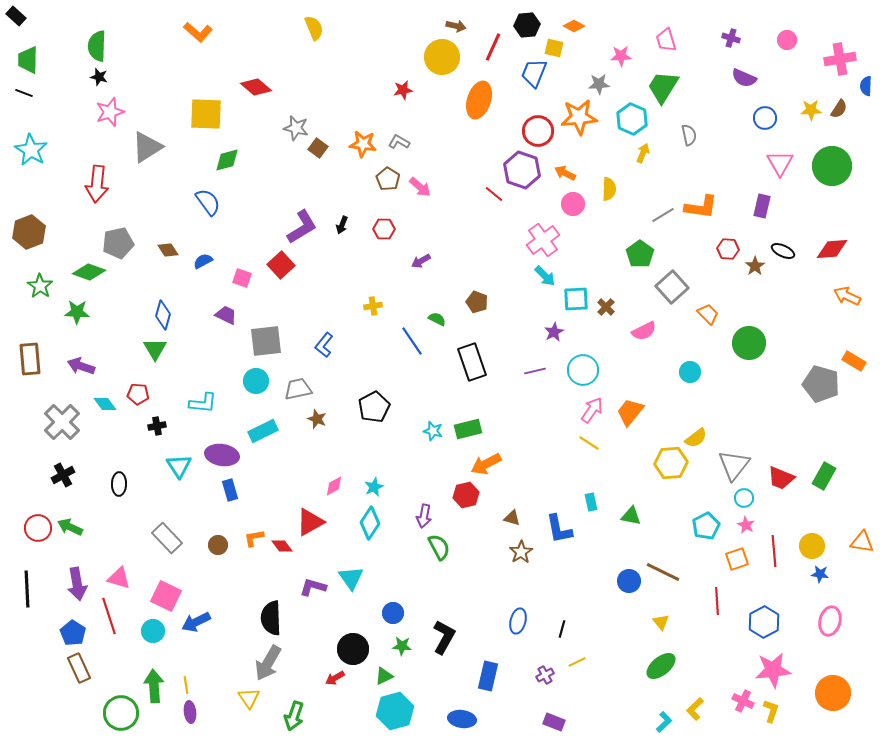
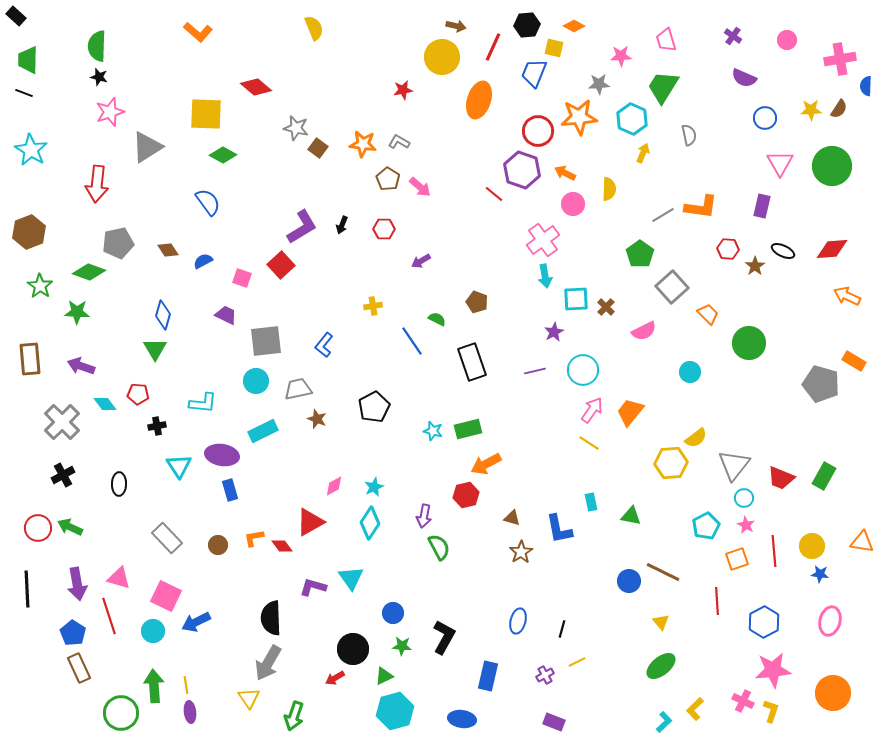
purple cross at (731, 38): moved 2 px right, 2 px up; rotated 18 degrees clockwise
green diamond at (227, 160): moved 4 px left, 5 px up; rotated 44 degrees clockwise
cyan arrow at (545, 276): rotated 35 degrees clockwise
